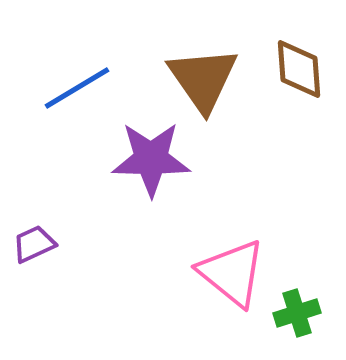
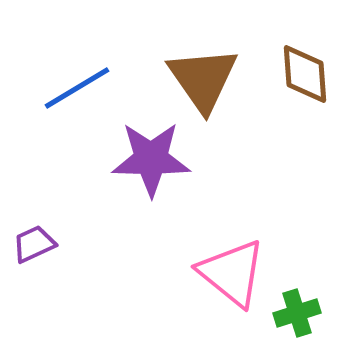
brown diamond: moved 6 px right, 5 px down
